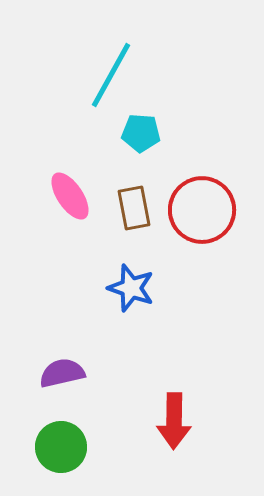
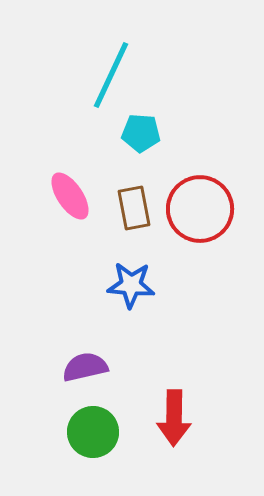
cyan line: rotated 4 degrees counterclockwise
red circle: moved 2 px left, 1 px up
blue star: moved 3 px up; rotated 15 degrees counterclockwise
purple semicircle: moved 23 px right, 6 px up
red arrow: moved 3 px up
green circle: moved 32 px right, 15 px up
